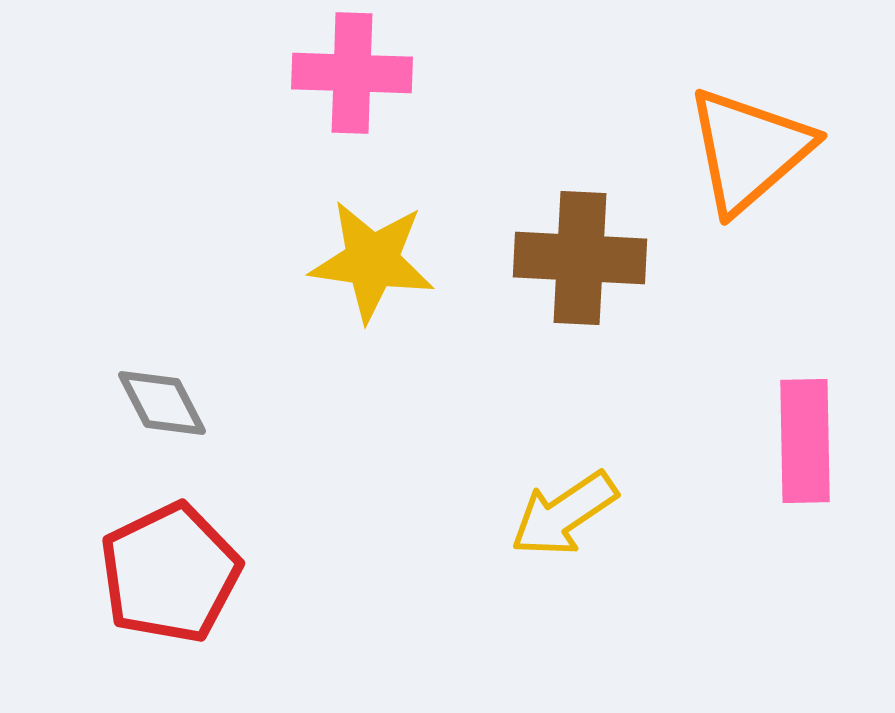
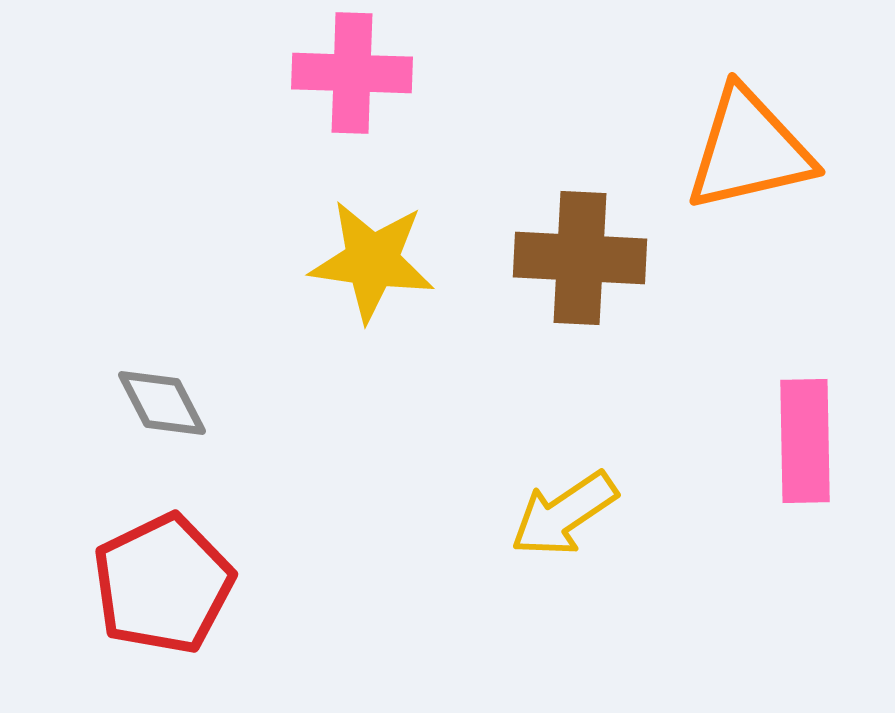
orange triangle: rotated 28 degrees clockwise
red pentagon: moved 7 px left, 11 px down
